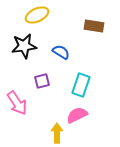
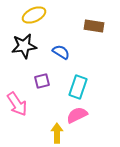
yellow ellipse: moved 3 px left
cyan rectangle: moved 3 px left, 2 px down
pink arrow: moved 1 px down
